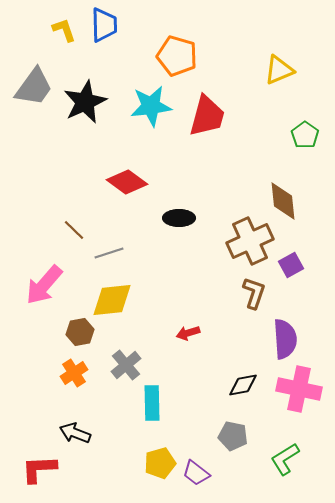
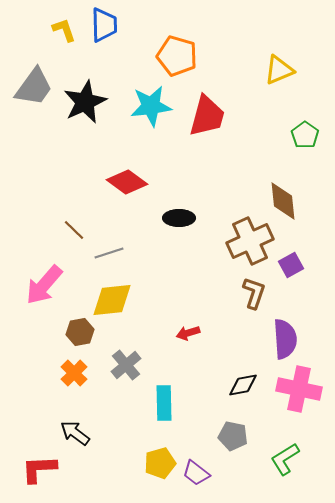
orange cross: rotated 12 degrees counterclockwise
cyan rectangle: moved 12 px right
black arrow: rotated 16 degrees clockwise
